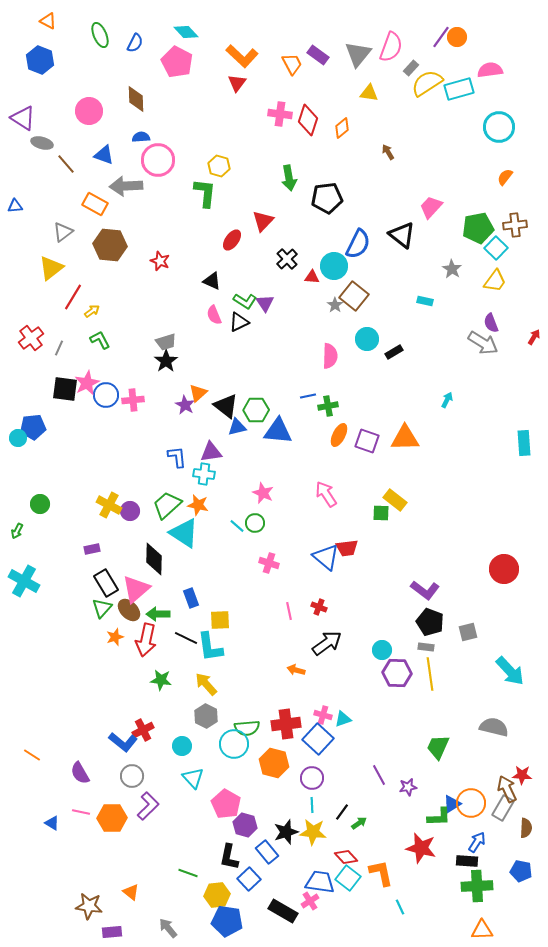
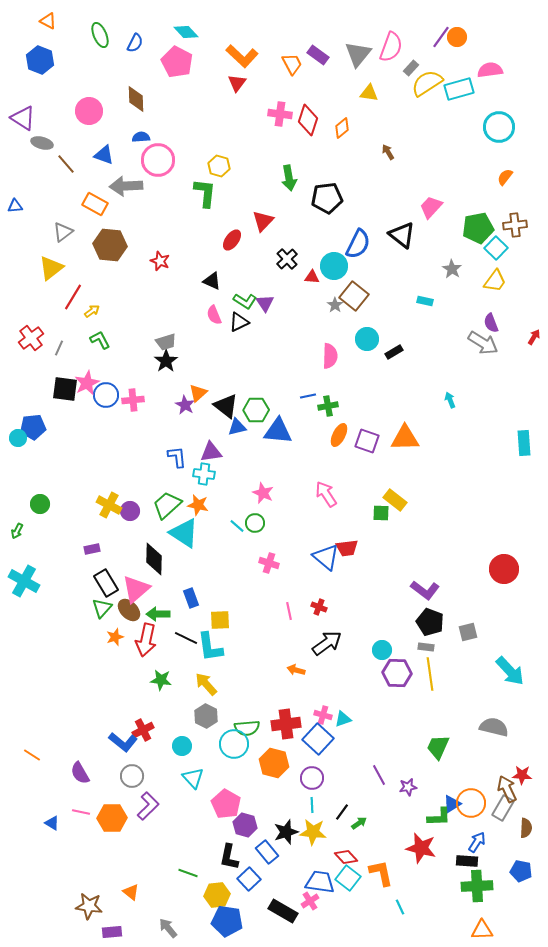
cyan arrow at (447, 400): moved 3 px right; rotated 49 degrees counterclockwise
